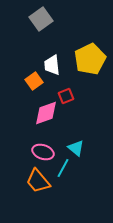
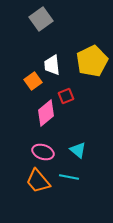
yellow pentagon: moved 2 px right, 2 px down
orange square: moved 1 px left
pink diamond: rotated 20 degrees counterclockwise
cyan triangle: moved 2 px right, 2 px down
cyan line: moved 6 px right, 9 px down; rotated 72 degrees clockwise
